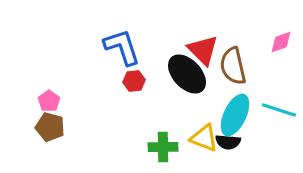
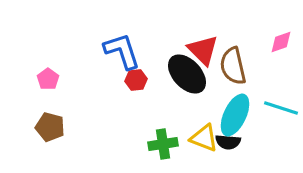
blue L-shape: moved 4 px down
red hexagon: moved 2 px right, 1 px up
pink pentagon: moved 1 px left, 22 px up
cyan line: moved 2 px right, 2 px up
green cross: moved 3 px up; rotated 8 degrees counterclockwise
